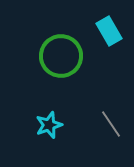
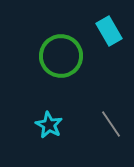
cyan star: rotated 24 degrees counterclockwise
